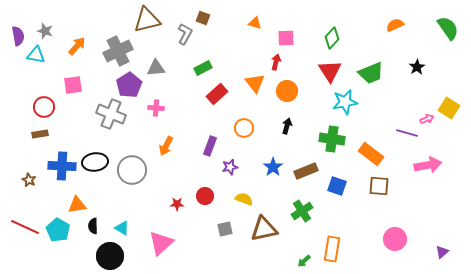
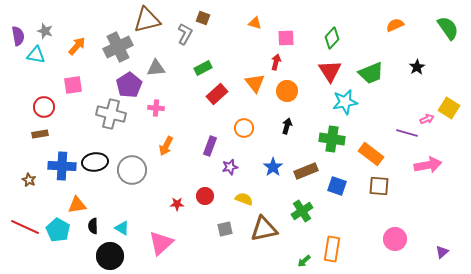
gray cross at (118, 51): moved 4 px up
gray cross at (111, 114): rotated 8 degrees counterclockwise
